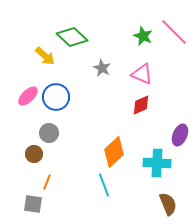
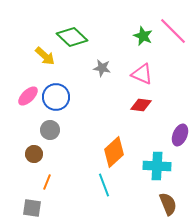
pink line: moved 1 px left, 1 px up
gray star: rotated 18 degrees counterclockwise
red diamond: rotated 30 degrees clockwise
gray circle: moved 1 px right, 3 px up
cyan cross: moved 3 px down
gray square: moved 1 px left, 4 px down
